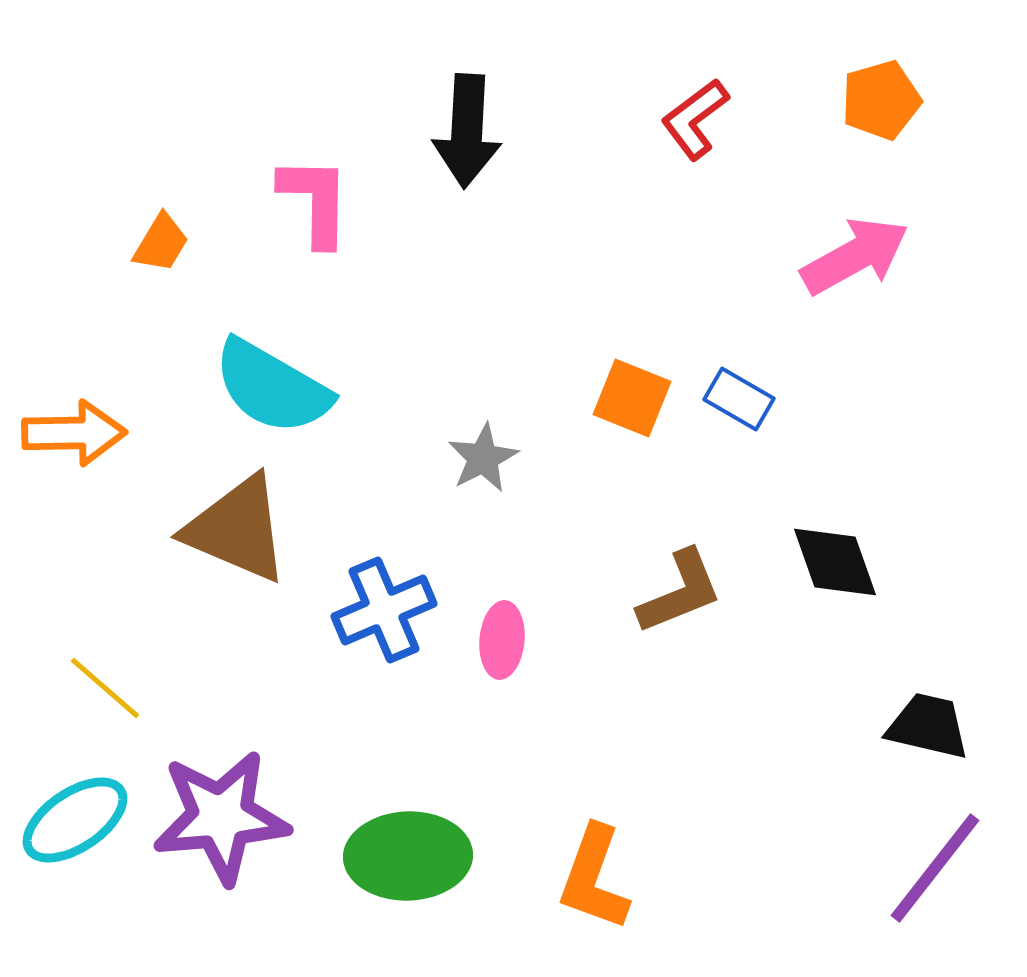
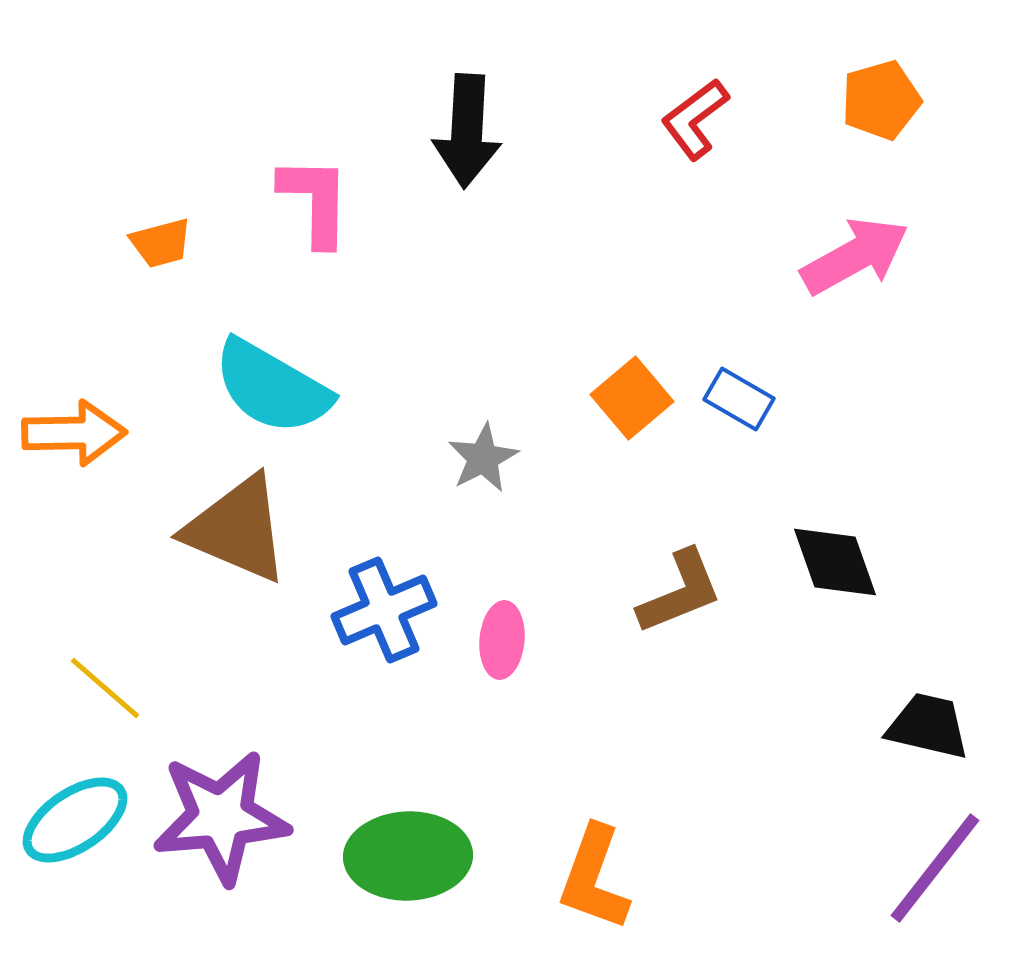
orange trapezoid: rotated 44 degrees clockwise
orange square: rotated 28 degrees clockwise
